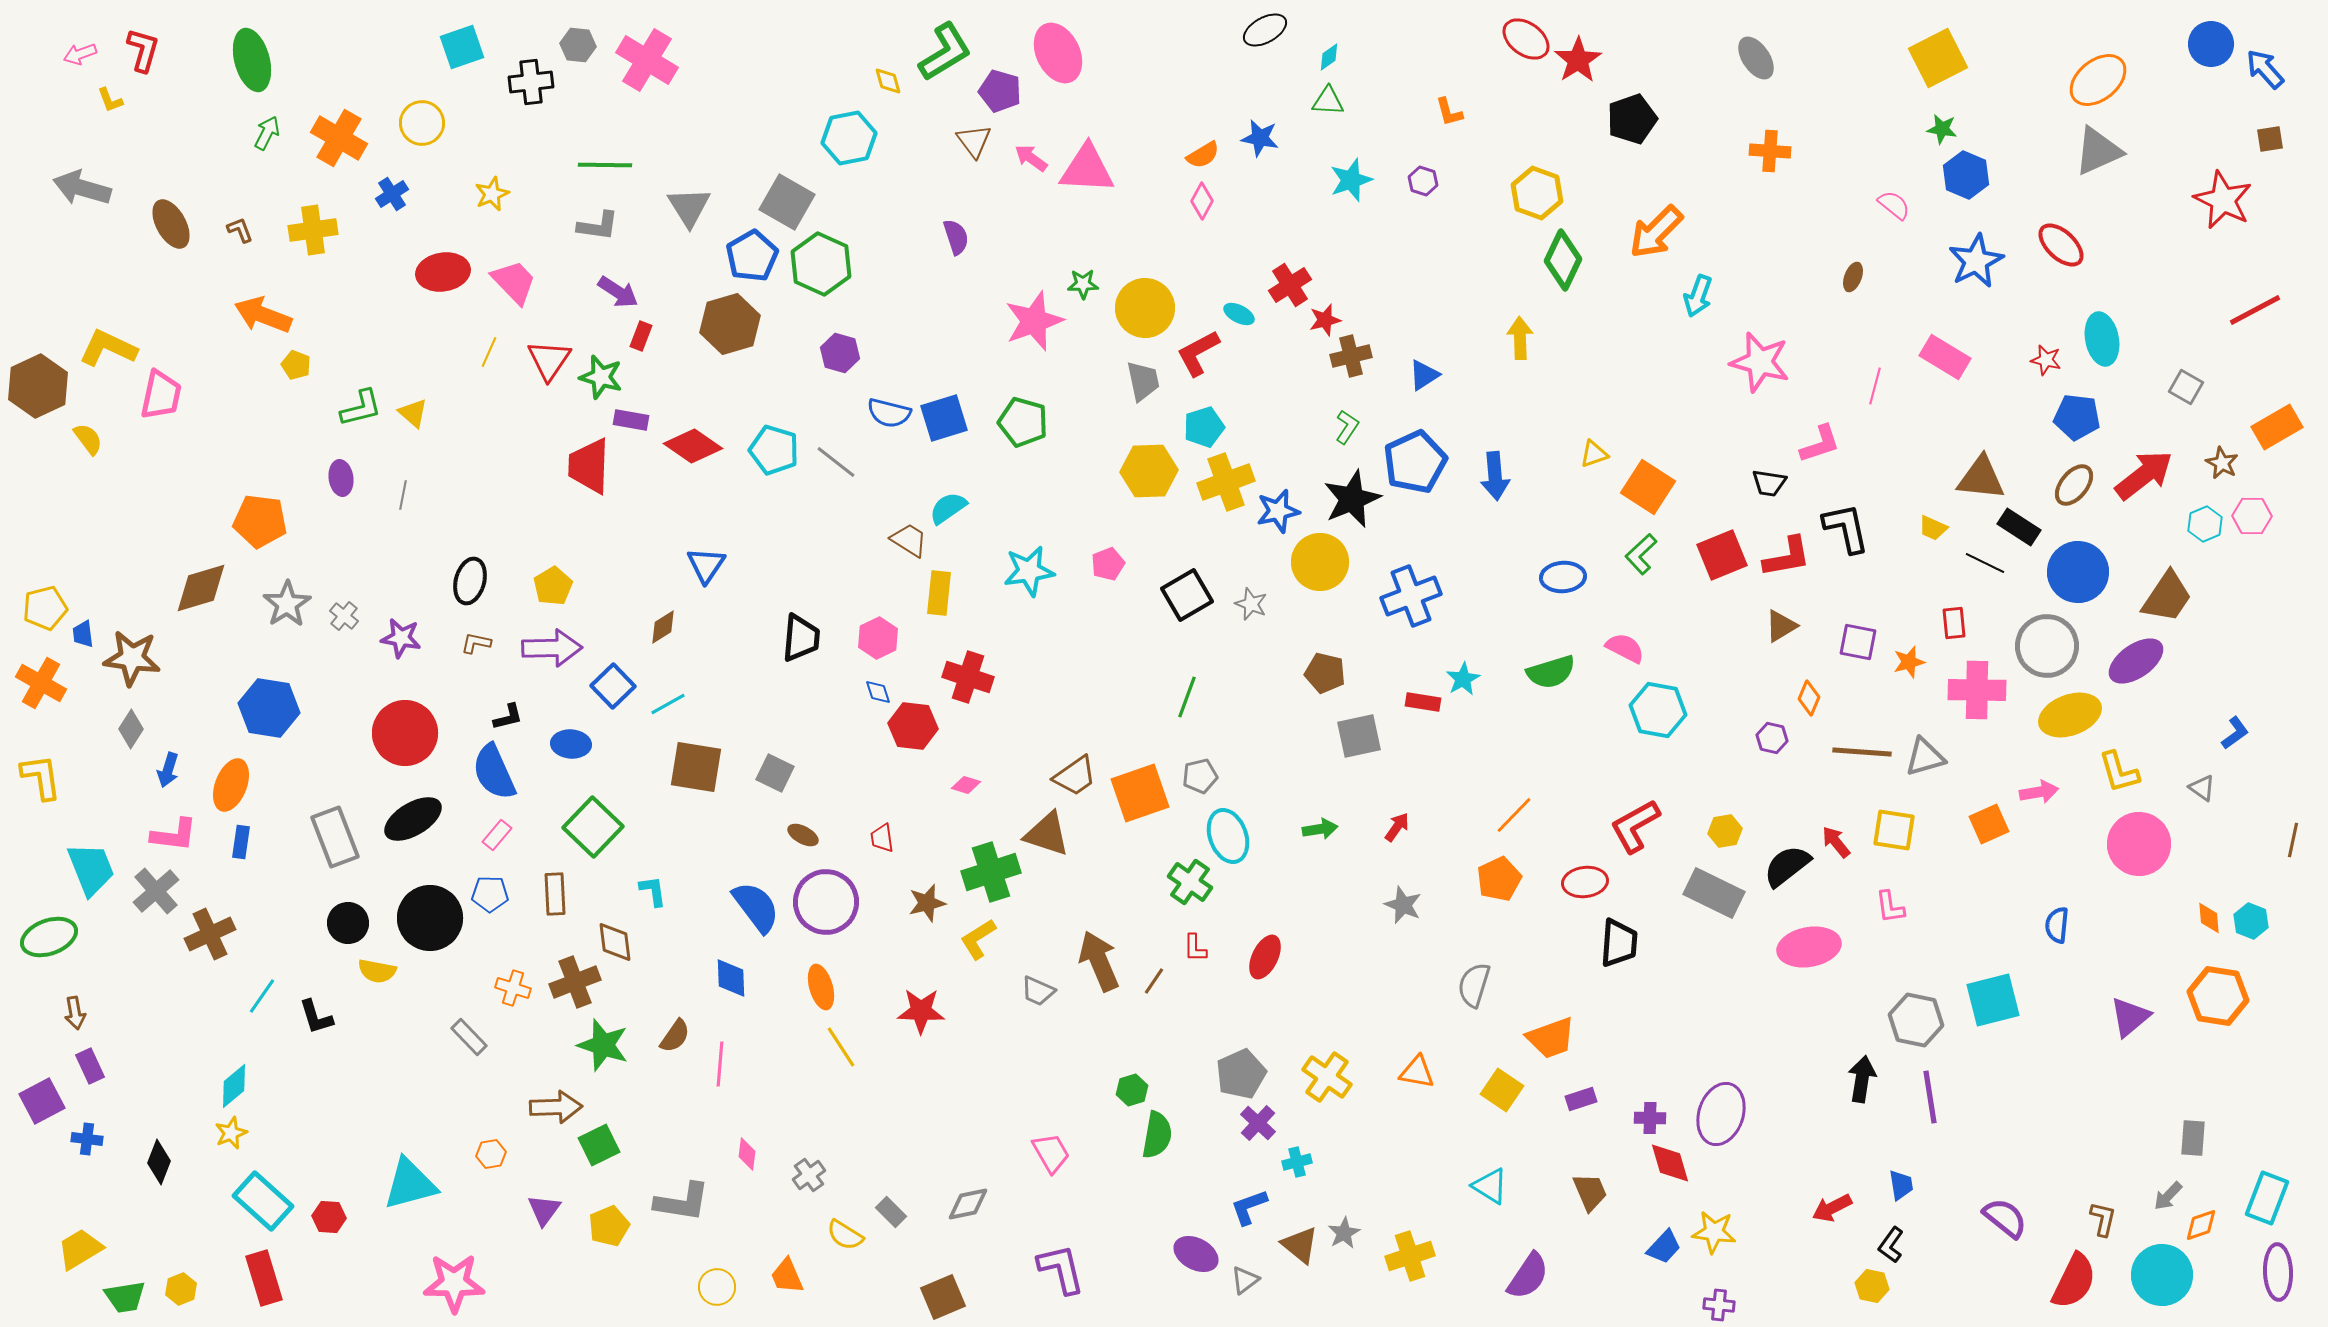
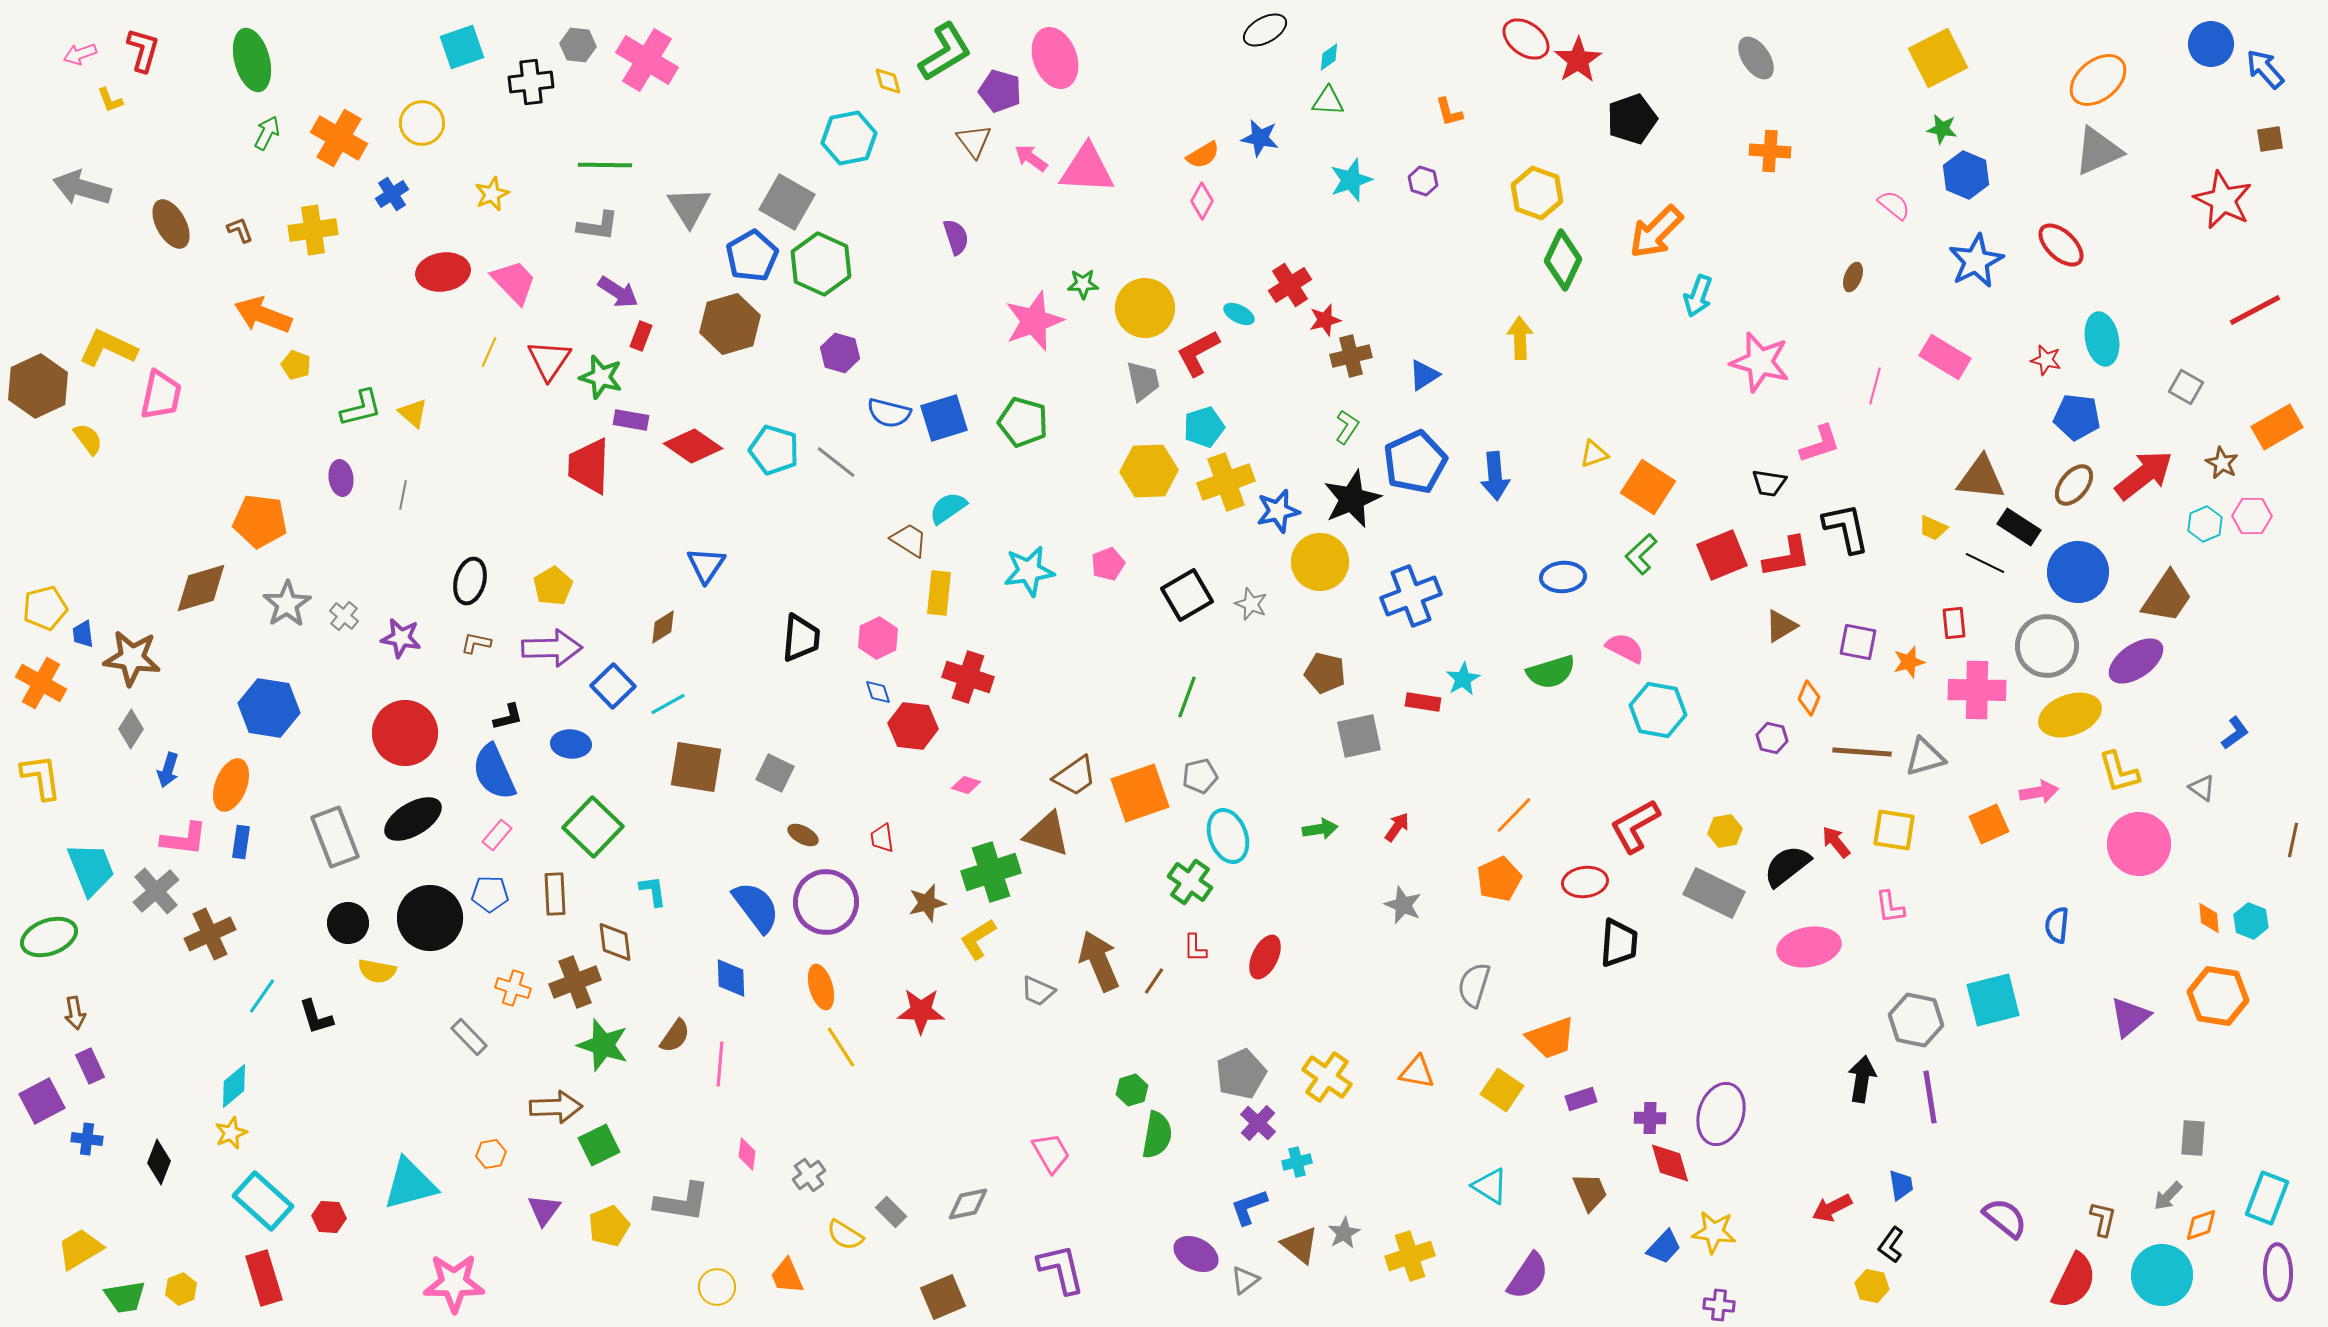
pink ellipse at (1058, 53): moved 3 px left, 5 px down; rotated 6 degrees clockwise
pink L-shape at (174, 835): moved 10 px right, 4 px down
